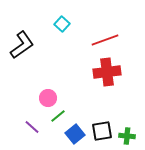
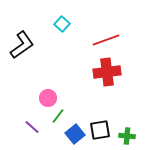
red line: moved 1 px right
green line: rotated 14 degrees counterclockwise
black square: moved 2 px left, 1 px up
